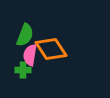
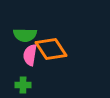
green semicircle: rotated 70 degrees clockwise
green cross: moved 15 px down
